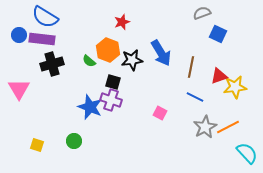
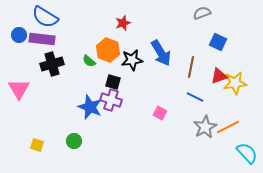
red star: moved 1 px right, 1 px down
blue square: moved 8 px down
yellow star: moved 4 px up
